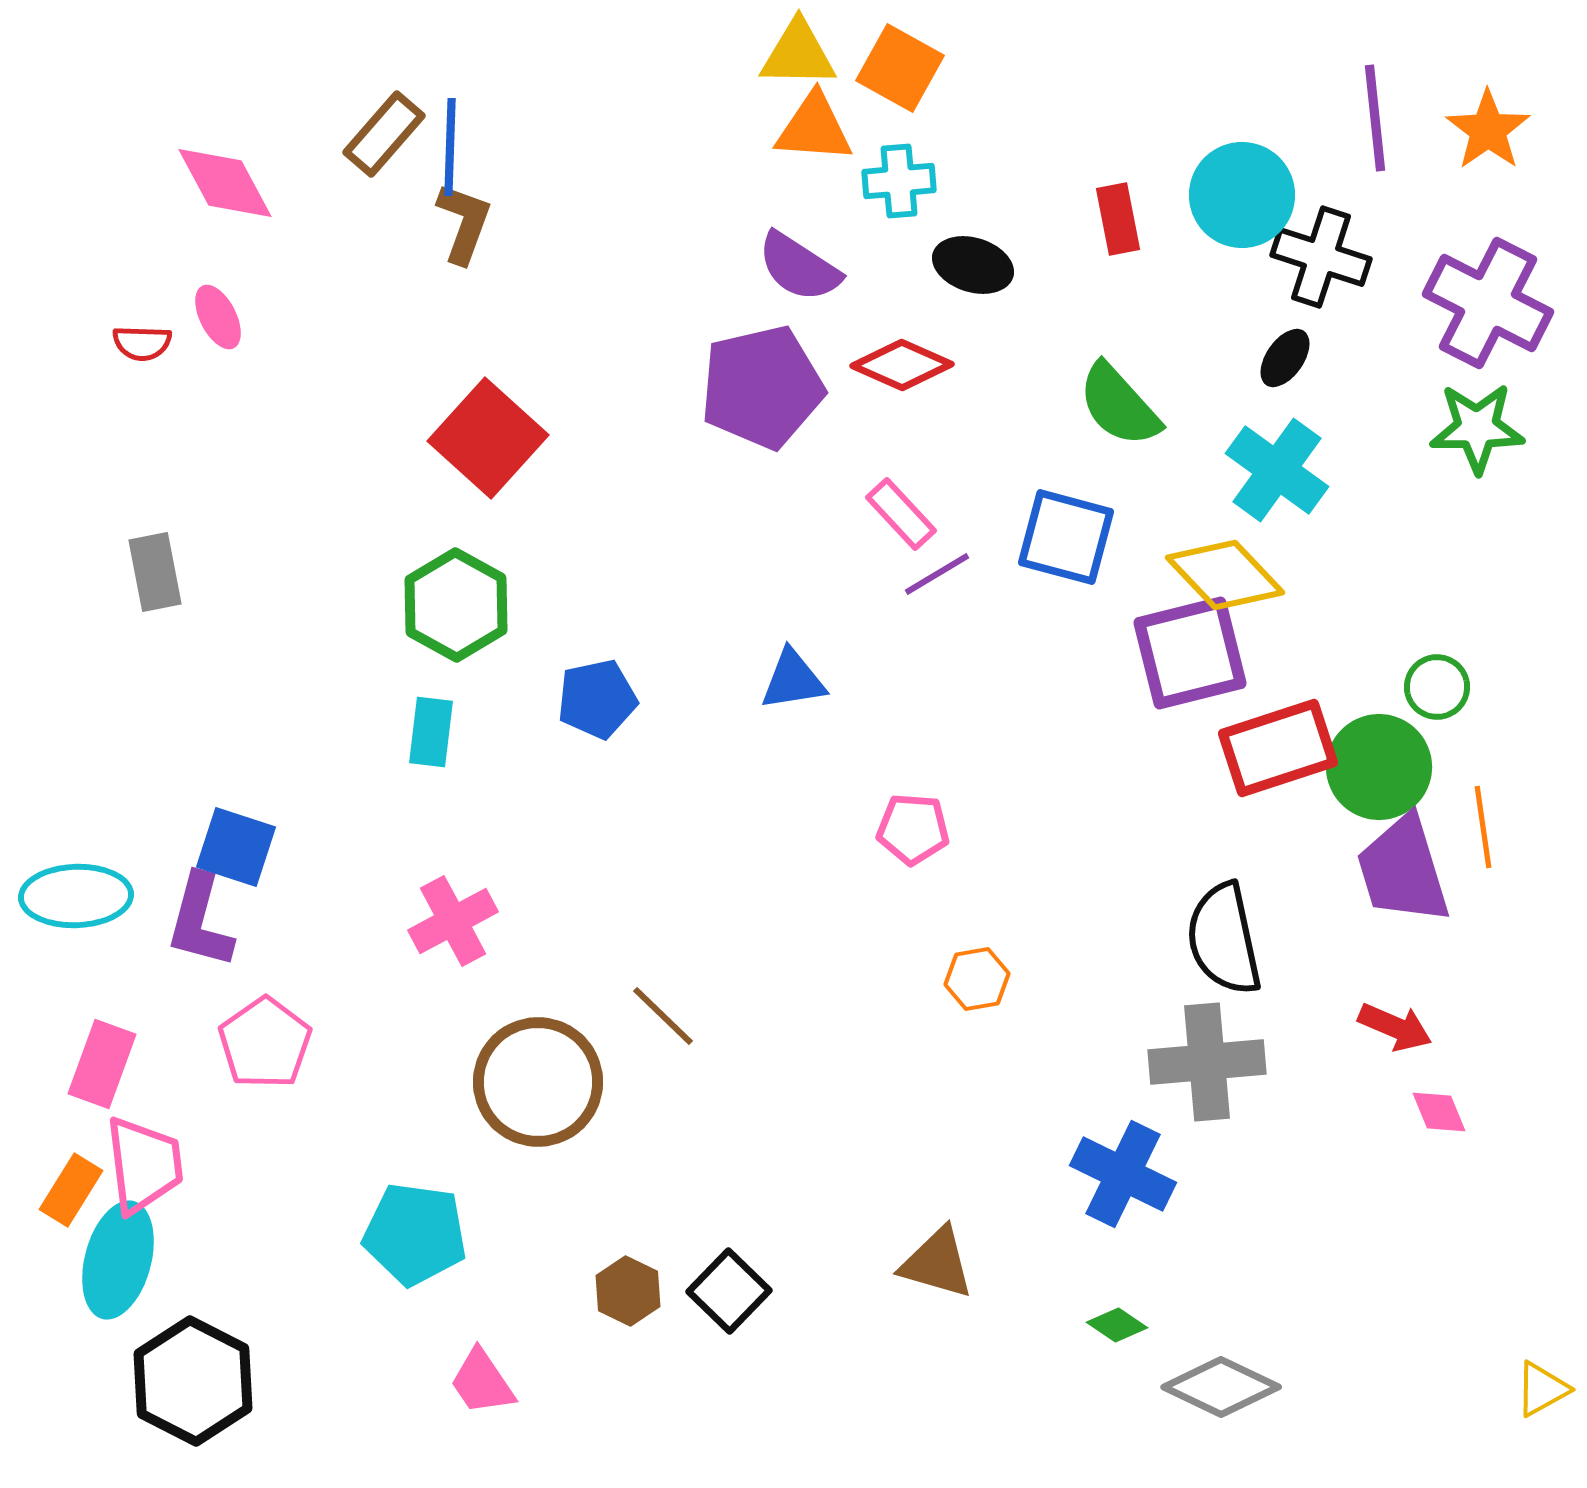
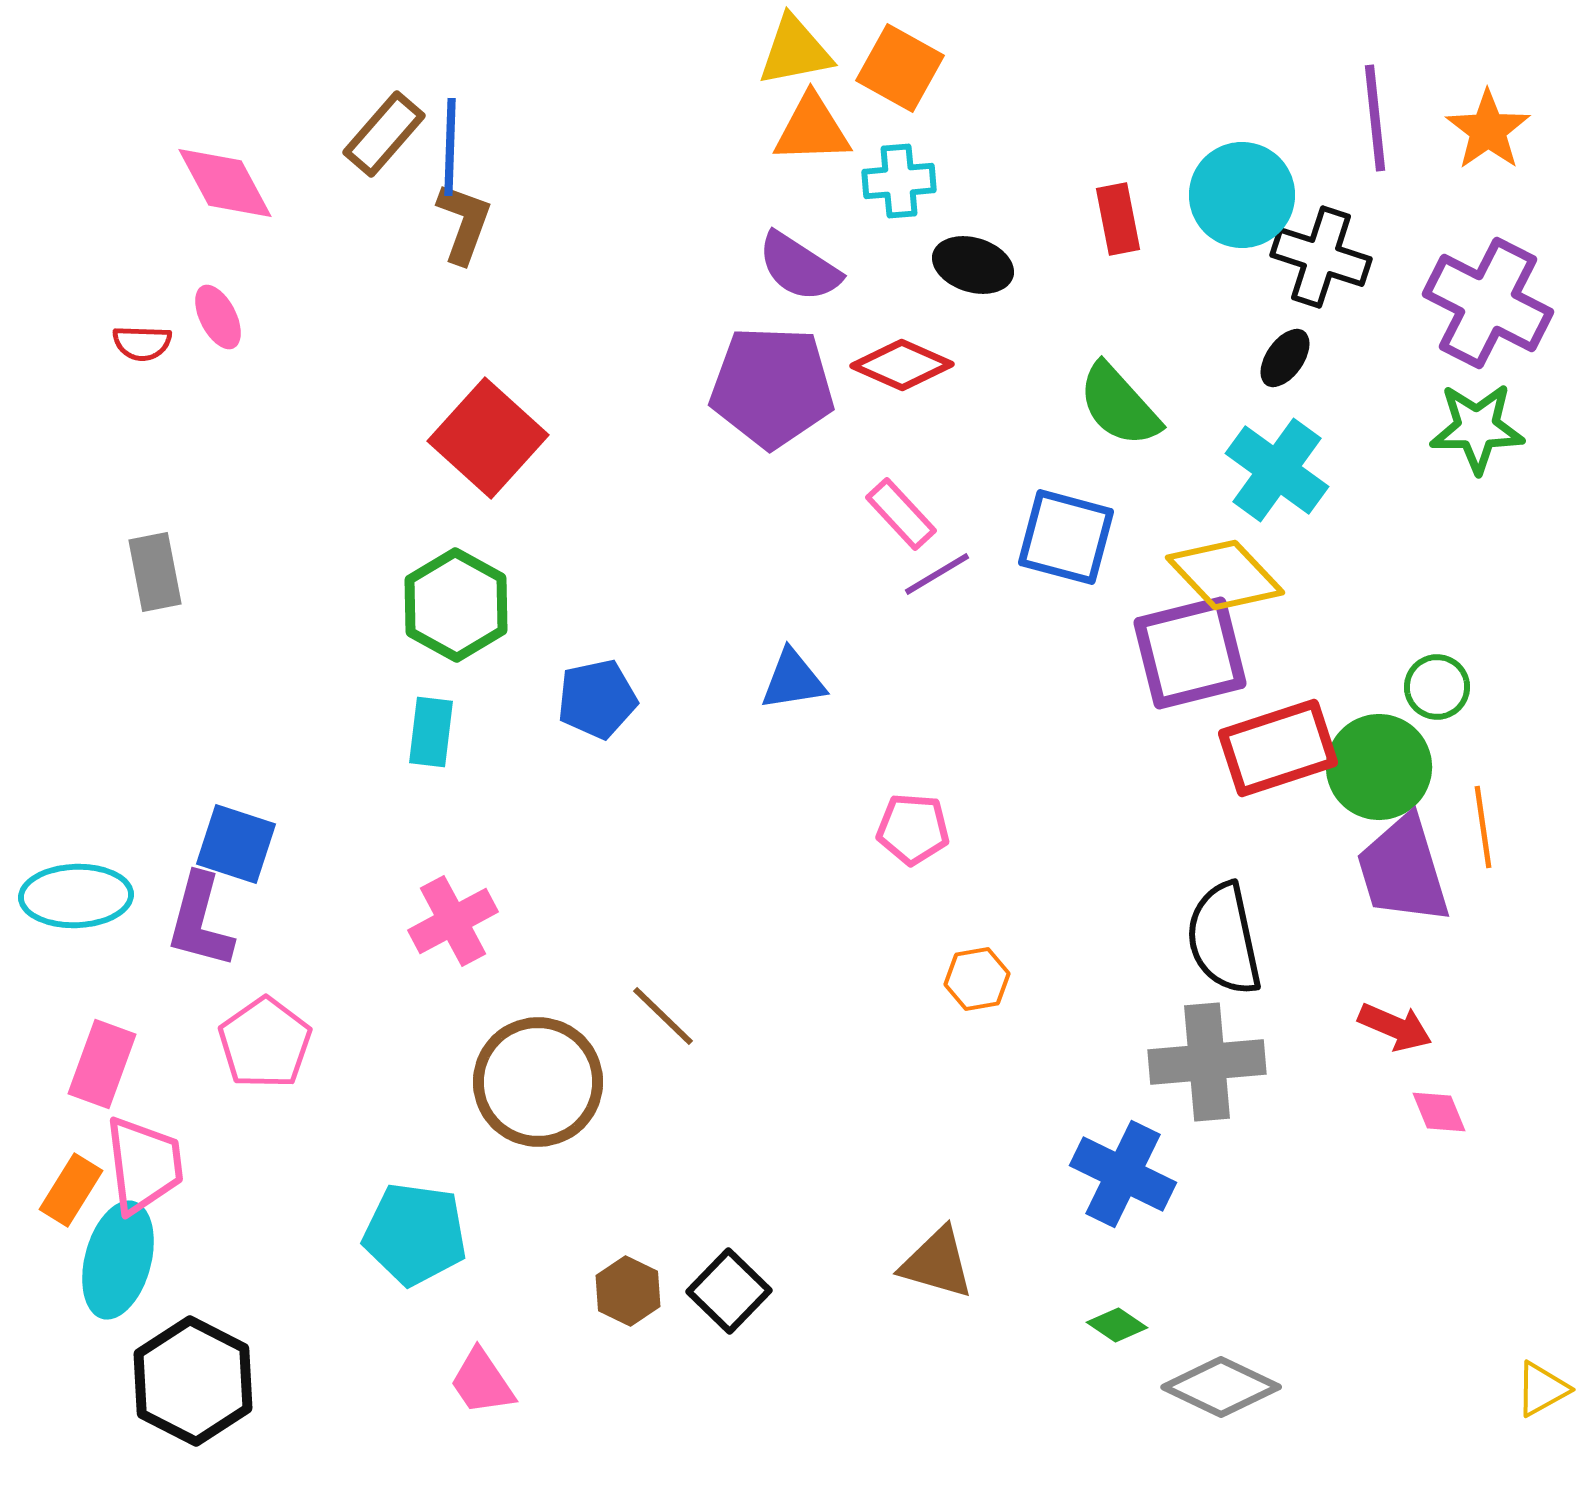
yellow triangle at (798, 54): moved 3 px left, 3 px up; rotated 12 degrees counterclockwise
orange triangle at (814, 128): moved 2 px left, 1 px down; rotated 6 degrees counterclockwise
purple pentagon at (762, 387): moved 10 px right; rotated 15 degrees clockwise
blue square at (236, 847): moved 3 px up
